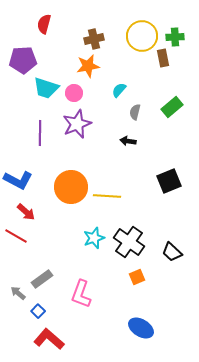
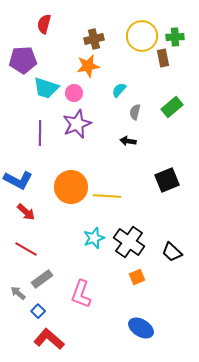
black square: moved 2 px left, 1 px up
red line: moved 10 px right, 13 px down
